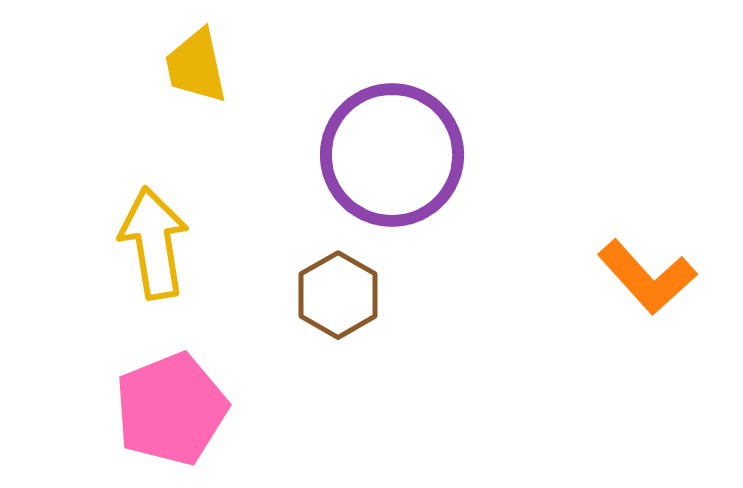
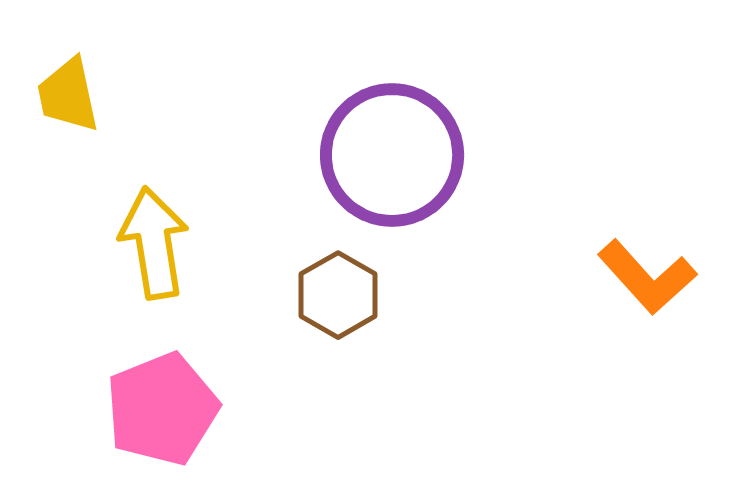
yellow trapezoid: moved 128 px left, 29 px down
pink pentagon: moved 9 px left
